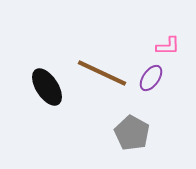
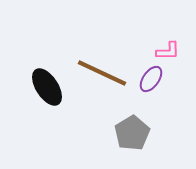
pink L-shape: moved 5 px down
purple ellipse: moved 1 px down
gray pentagon: rotated 12 degrees clockwise
